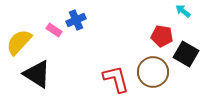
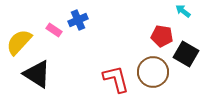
blue cross: moved 2 px right
